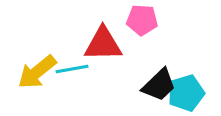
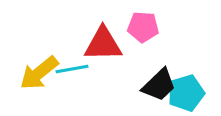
pink pentagon: moved 1 px right, 7 px down
yellow arrow: moved 2 px right, 1 px down
